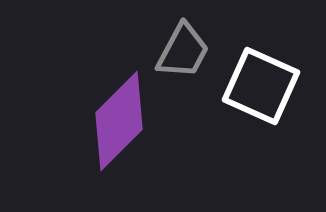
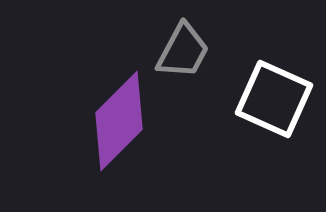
white square: moved 13 px right, 13 px down
